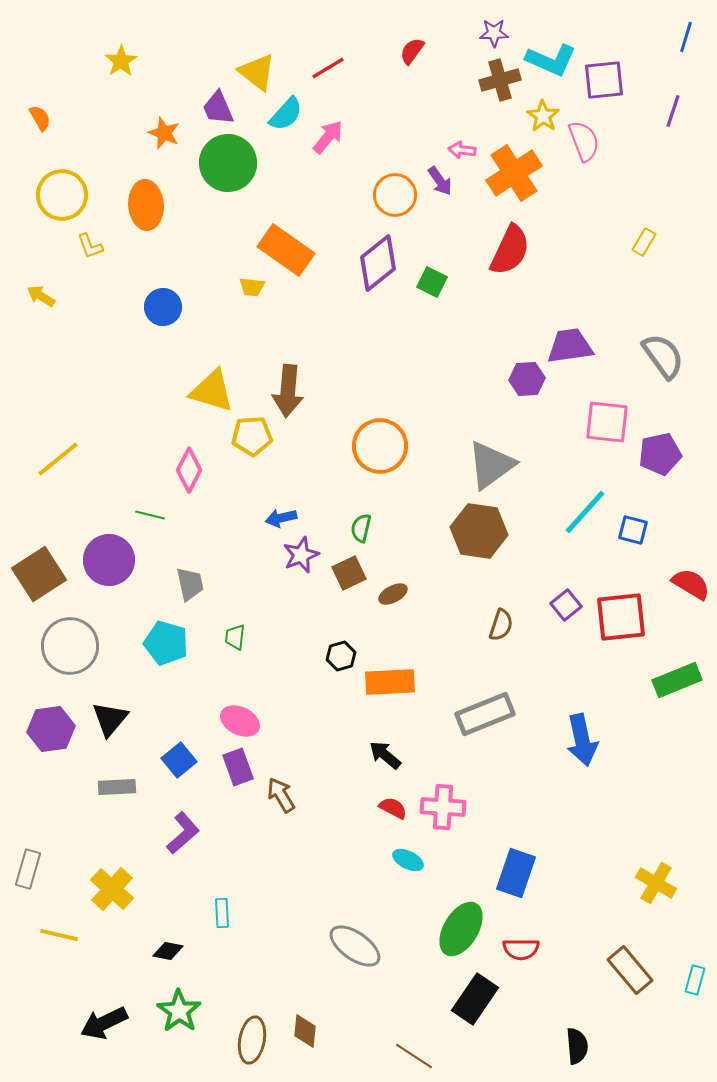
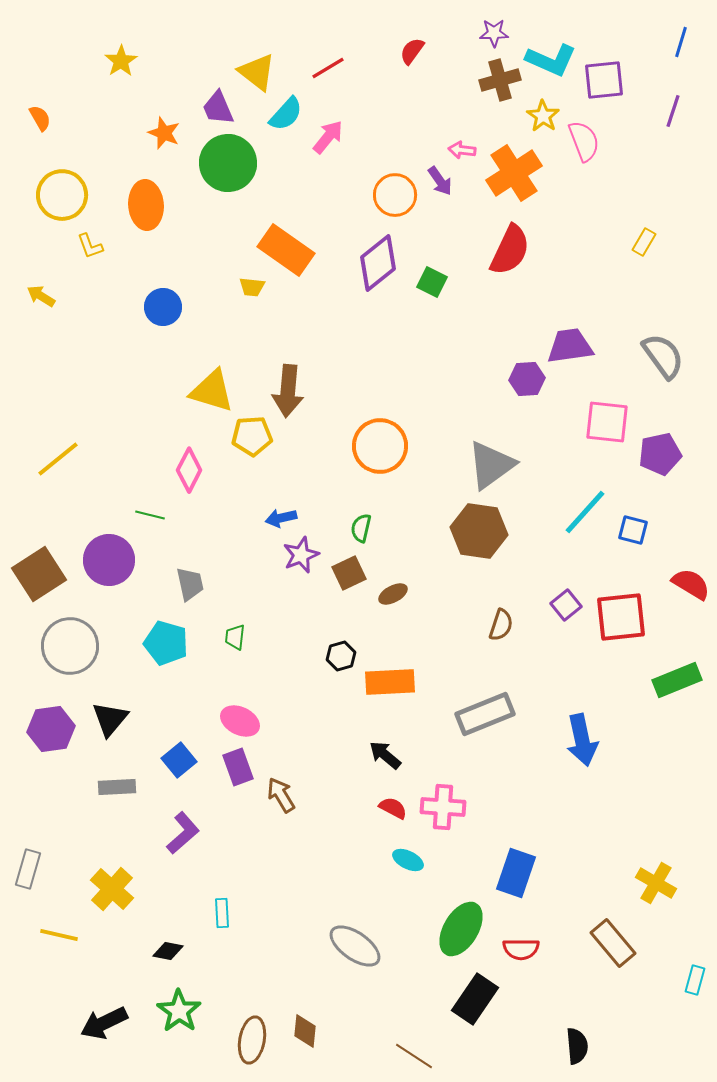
blue line at (686, 37): moved 5 px left, 5 px down
brown rectangle at (630, 970): moved 17 px left, 27 px up
